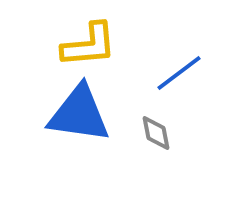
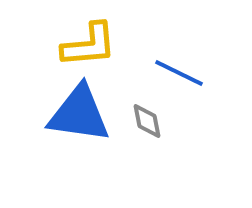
blue line: rotated 63 degrees clockwise
gray diamond: moved 9 px left, 12 px up
